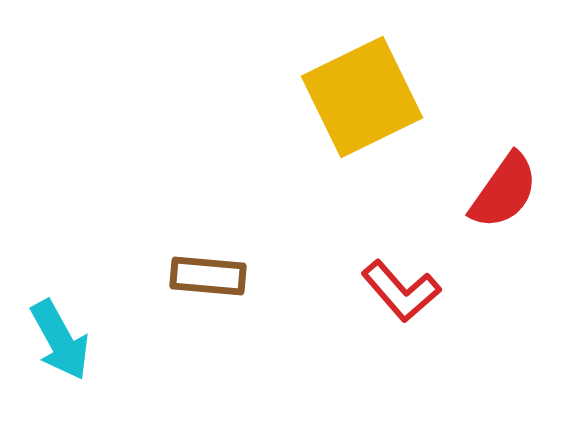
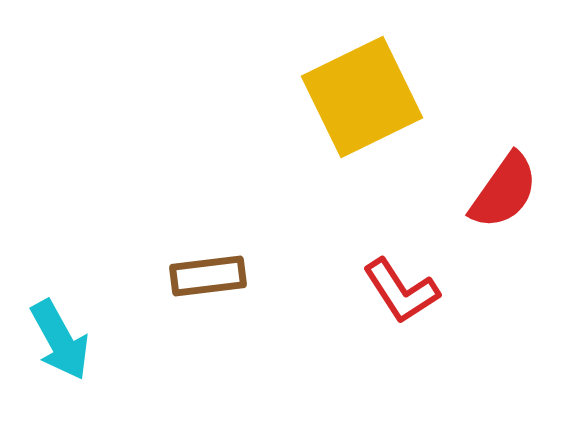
brown rectangle: rotated 12 degrees counterclockwise
red L-shape: rotated 8 degrees clockwise
